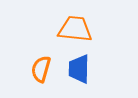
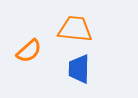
orange semicircle: moved 12 px left, 18 px up; rotated 148 degrees counterclockwise
